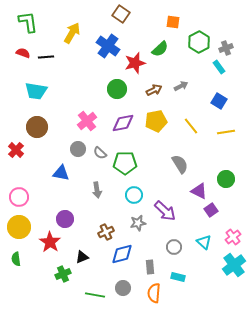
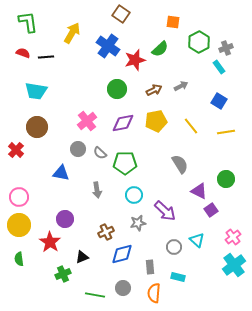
red star at (135, 63): moved 3 px up
yellow circle at (19, 227): moved 2 px up
cyan triangle at (204, 242): moved 7 px left, 2 px up
green semicircle at (16, 259): moved 3 px right
